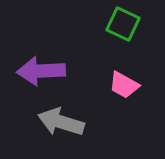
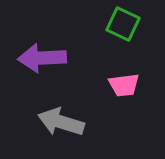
purple arrow: moved 1 px right, 13 px up
pink trapezoid: rotated 36 degrees counterclockwise
